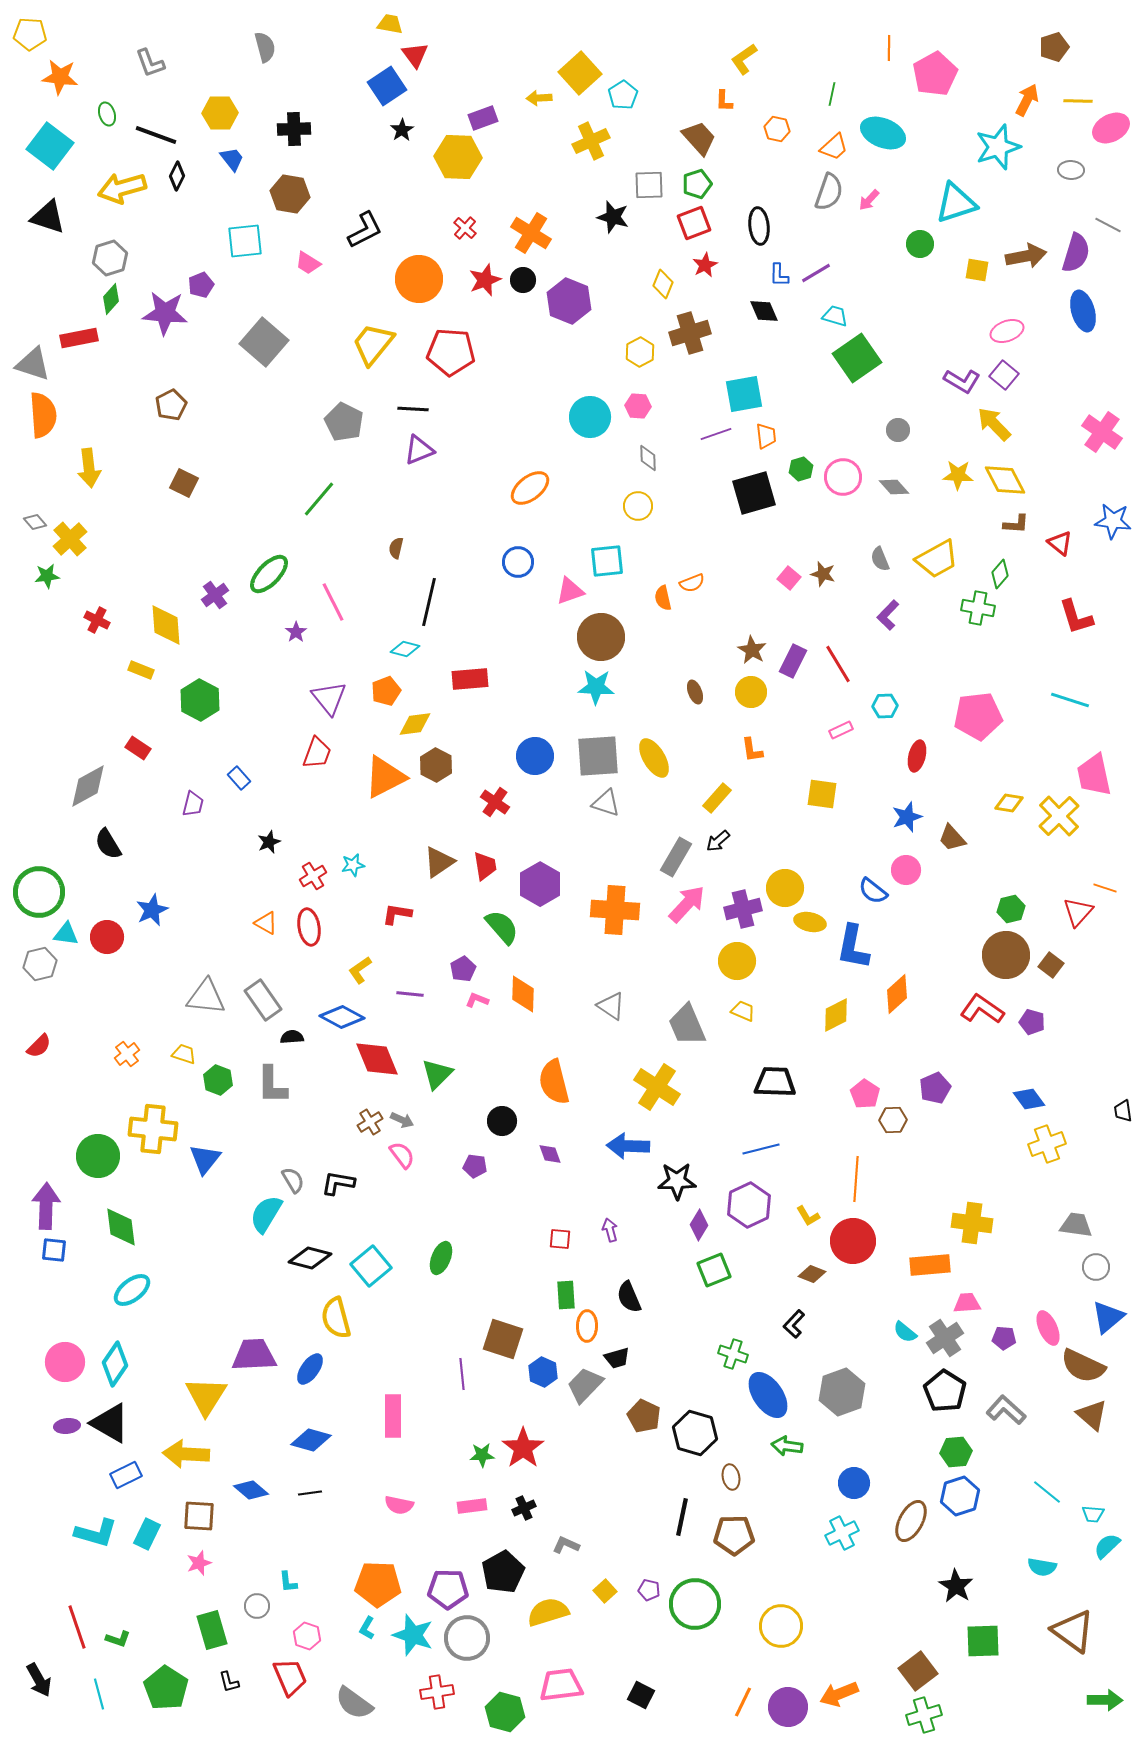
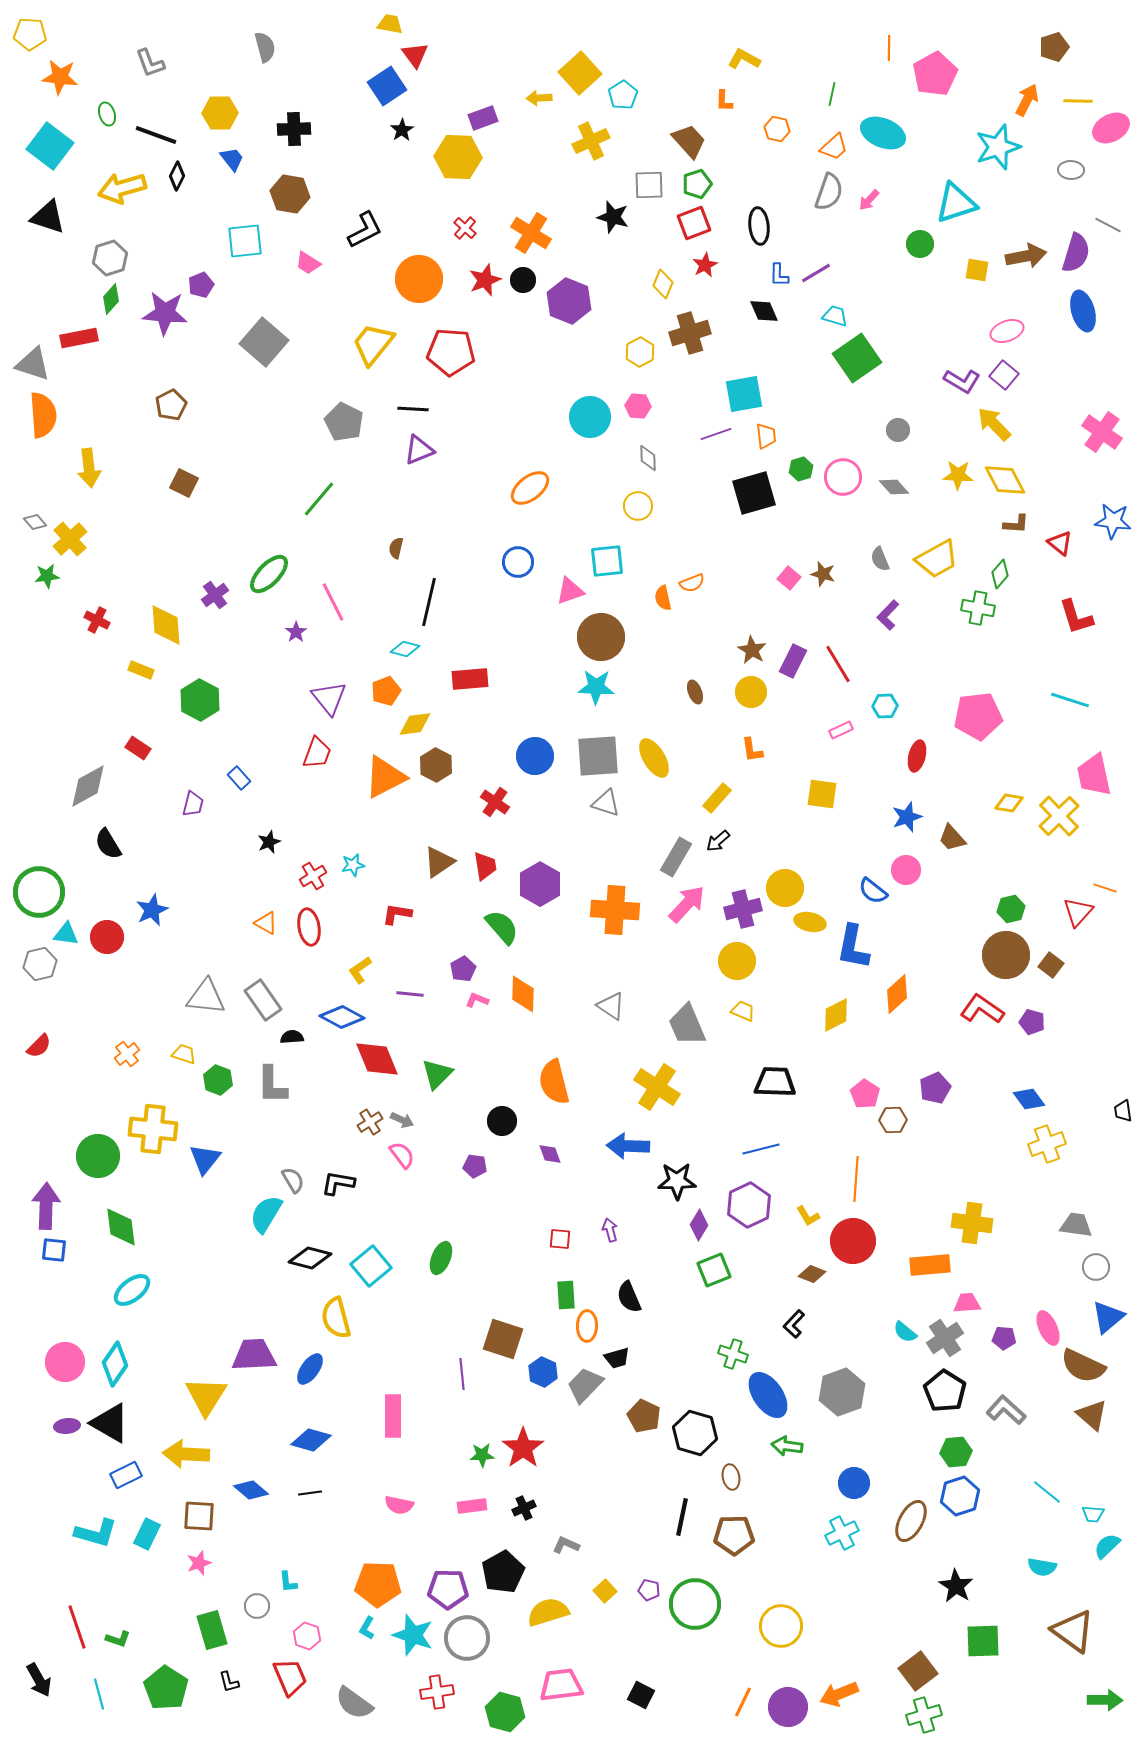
yellow L-shape at (744, 59): rotated 64 degrees clockwise
brown trapezoid at (699, 138): moved 10 px left, 3 px down
